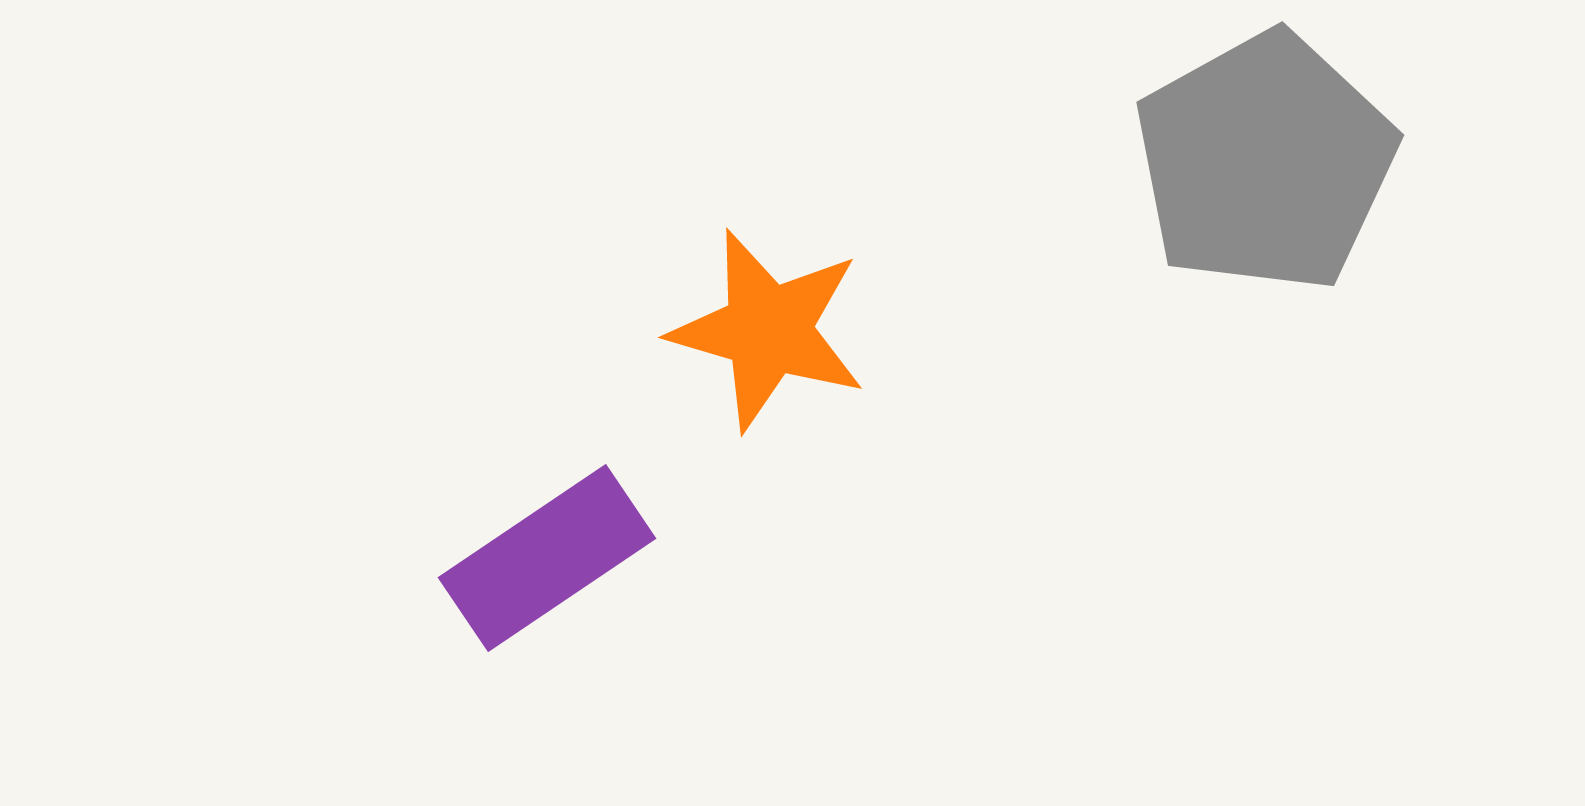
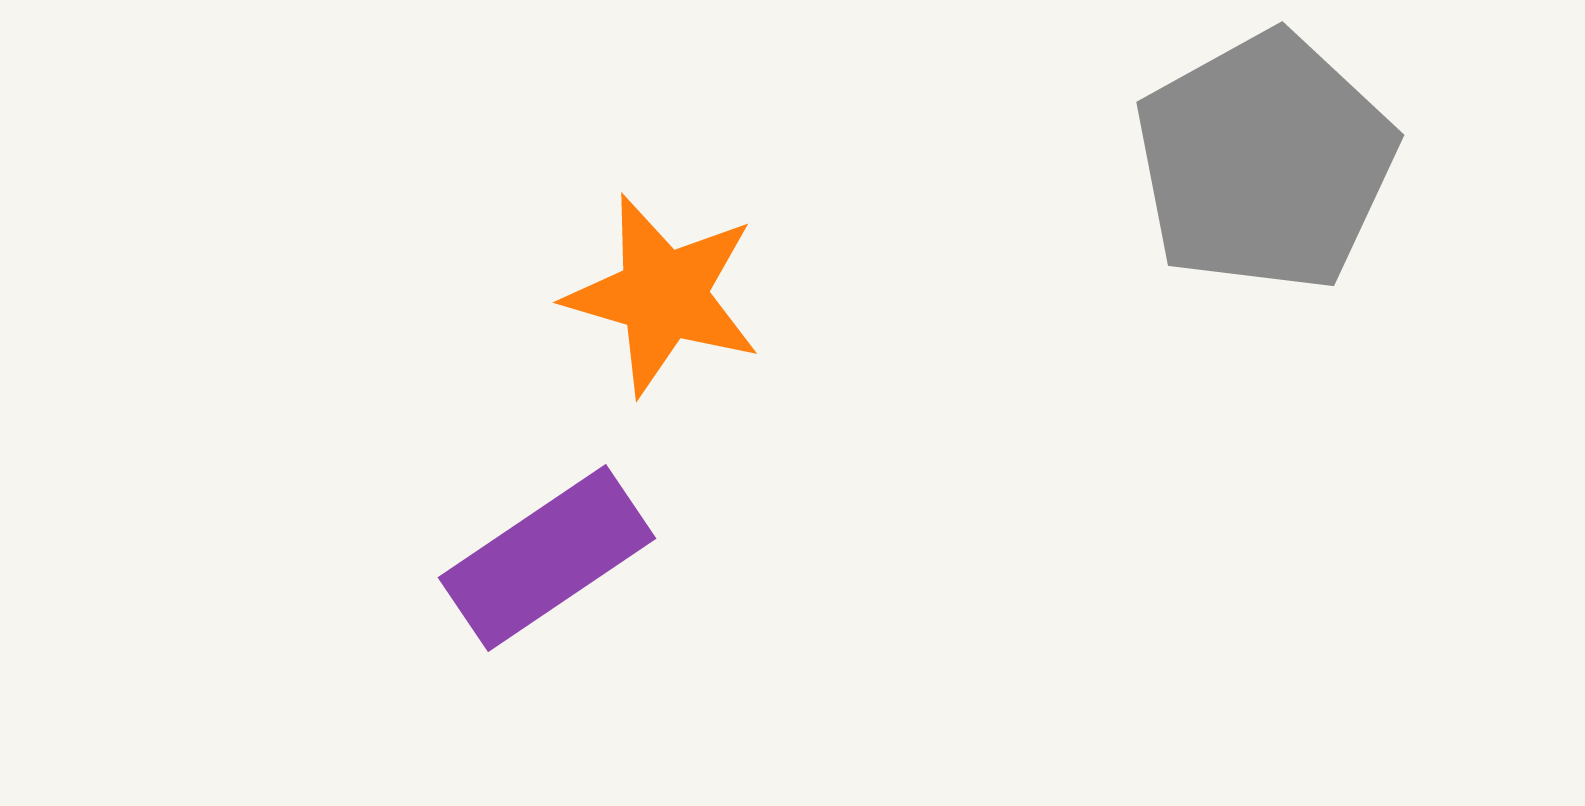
orange star: moved 105 px left, 35 px up
